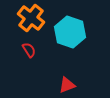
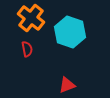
red semicircle: moved 2 px left, 1 px up; rotated 21 degrees clockwise
